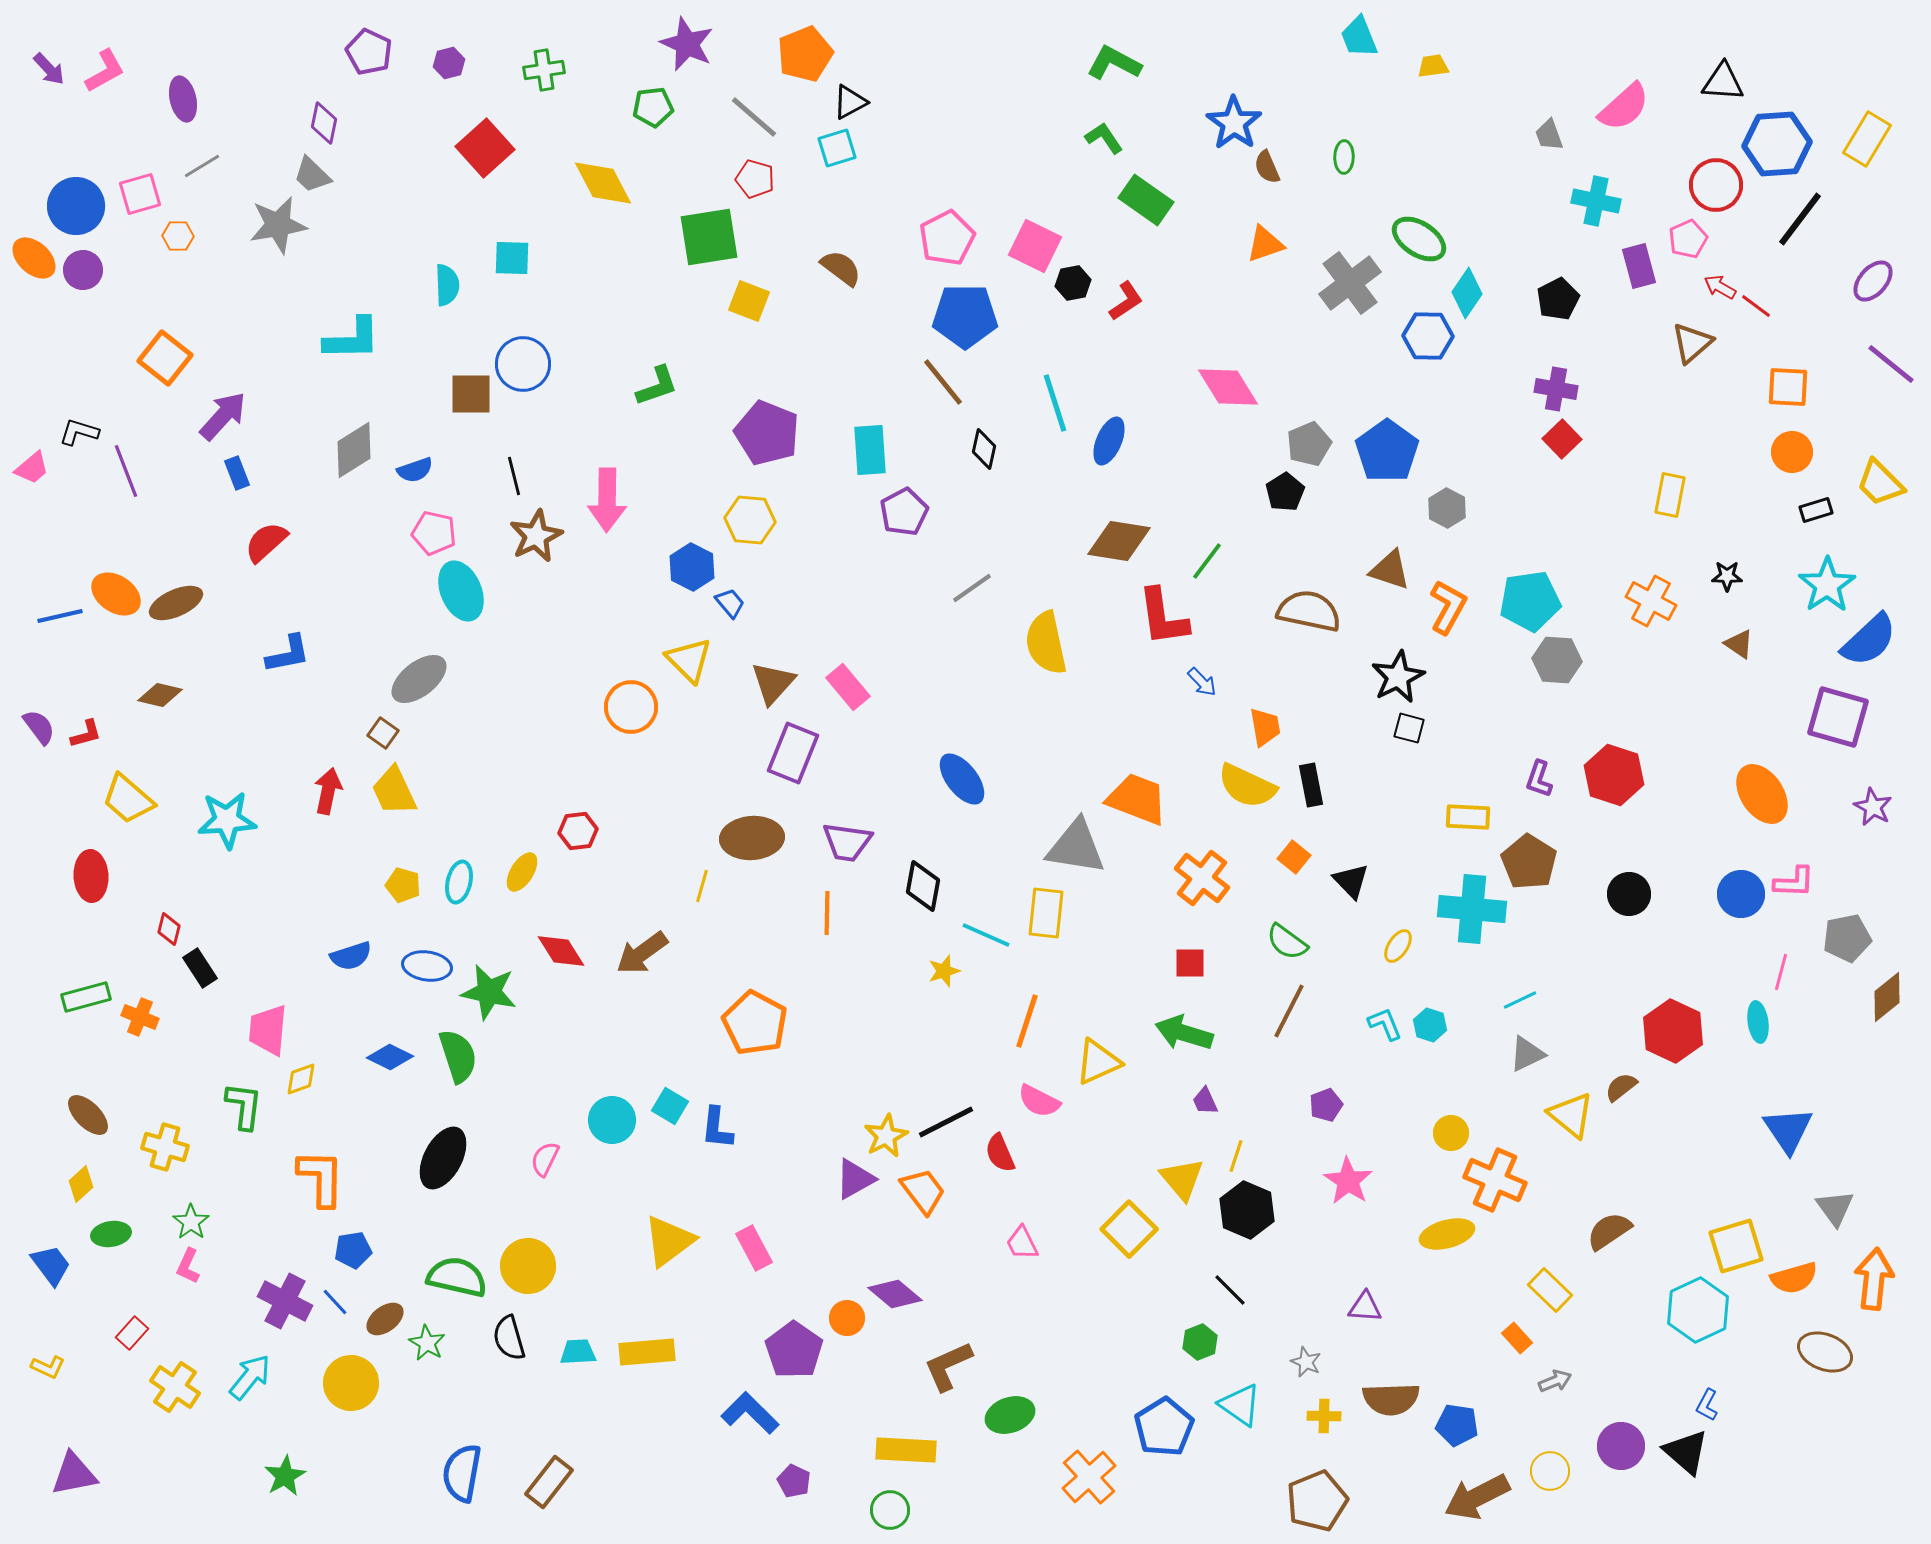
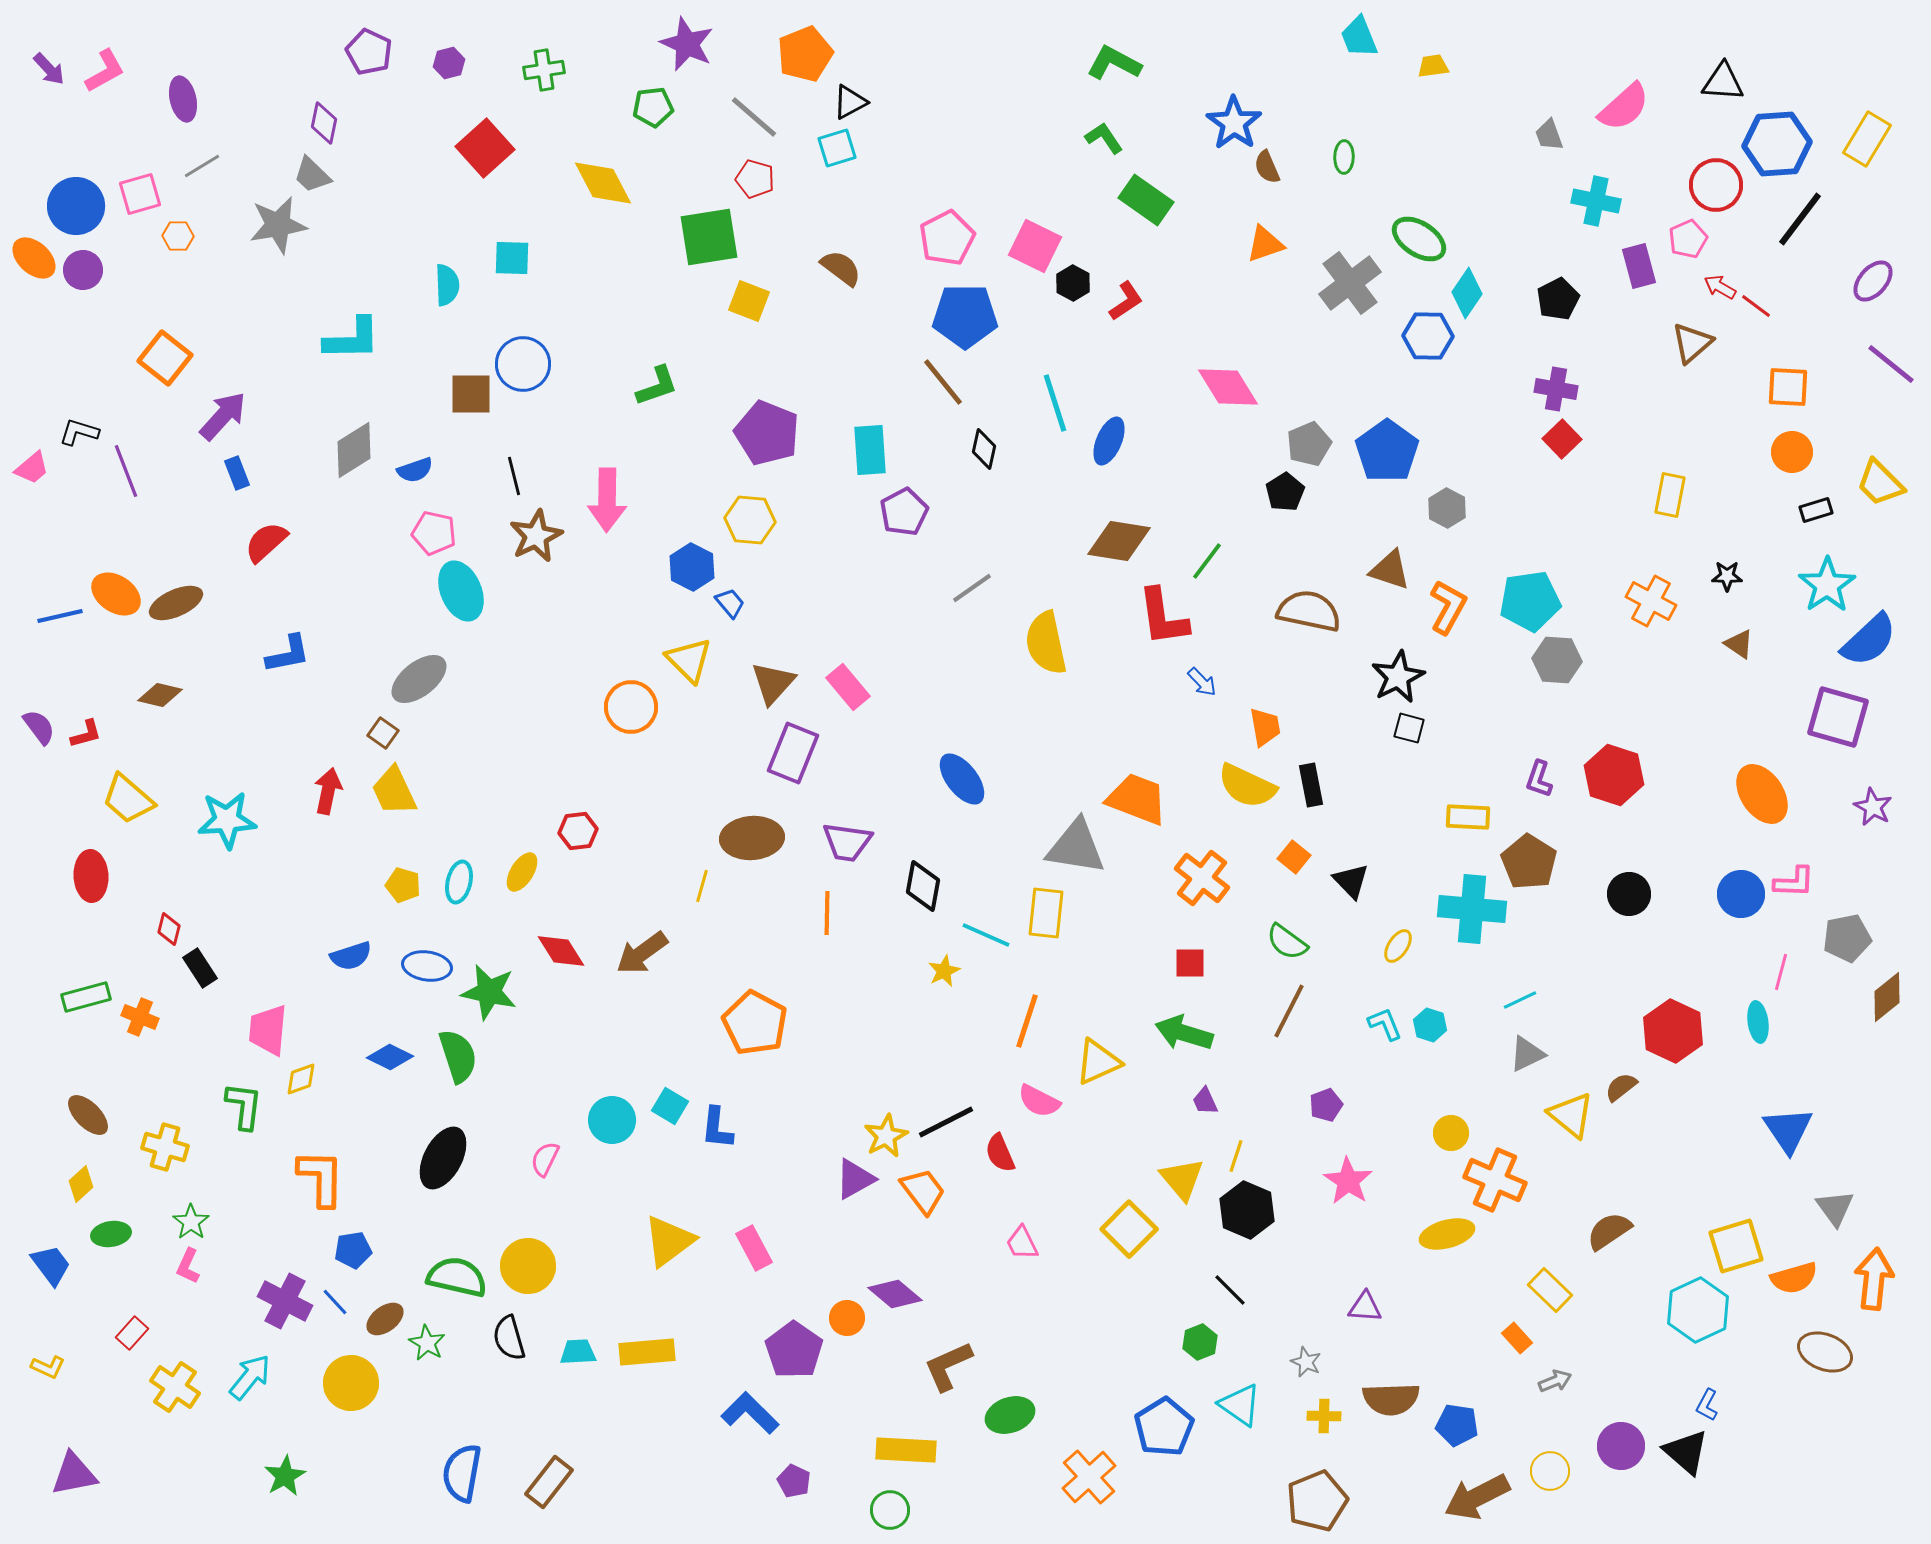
black hexagon at (1073, 283): rotated 20 degrees counterclockwise
yellow star at (944, 971): rotated 8 degrees counterclockwise
